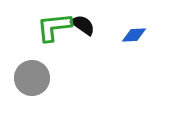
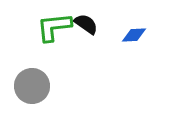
black semicircle: moved 3 px right, 1 px up
gray circle: moved 8 px down
